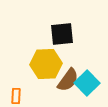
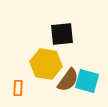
yellow hexagon: rotated 12 degrees clockwise
cyan square: moved 2 px up; rotated 30 degrees counterclockwise
orange rectangle: moved 2 px right, 8 px up
